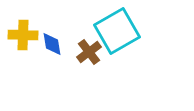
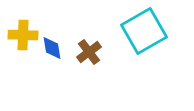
cyan square: moved 27 px right
blue diamond: moved 4 px down
